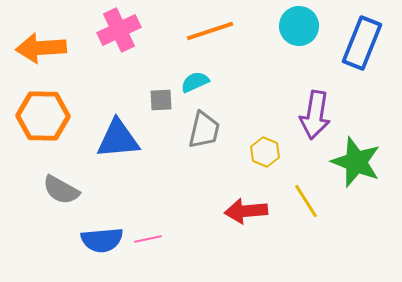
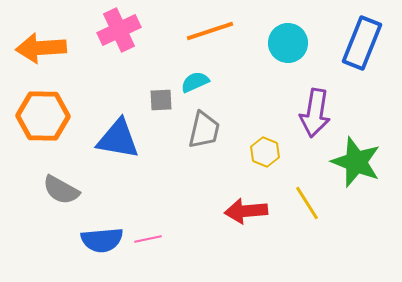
cyan circle: moved 11 px left, 17 px down
purple arrow: moved 2 px up
blue triangle: rotated 15 degrees clockwise
yellow line: moved 1 px right, 2 px down
